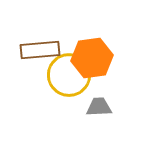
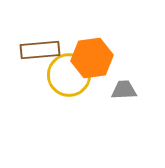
gray trapezoid: moved 25 px right, 17 px up
